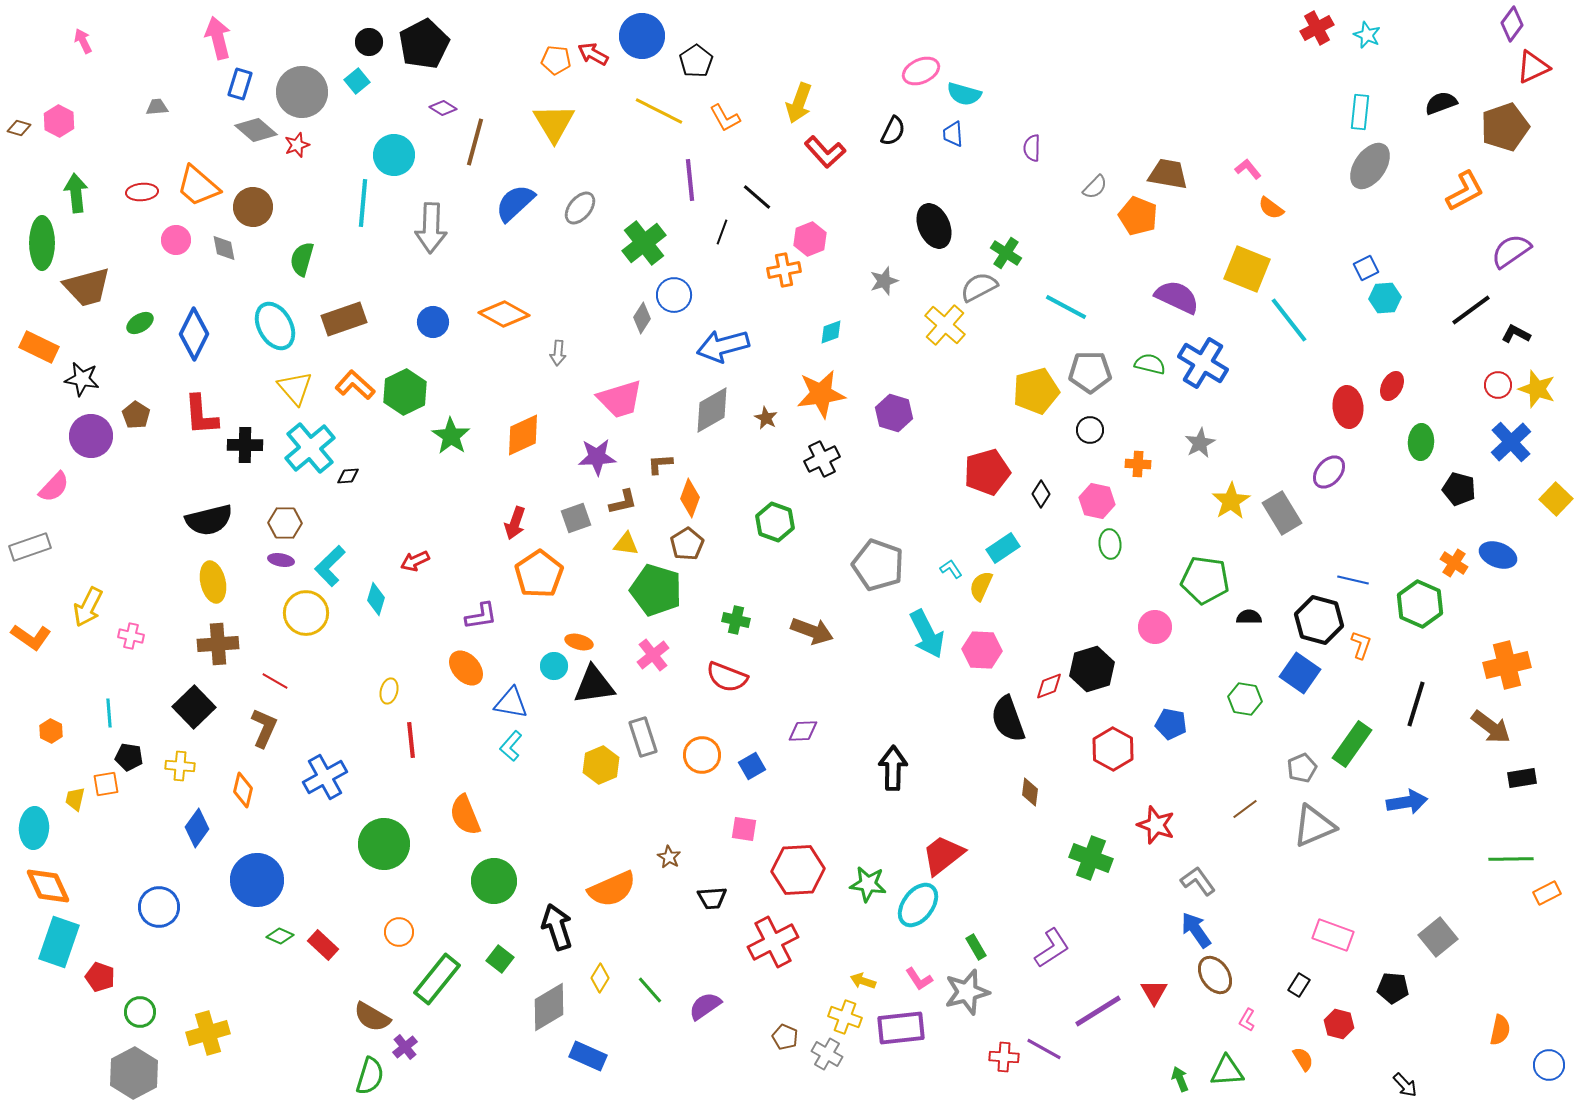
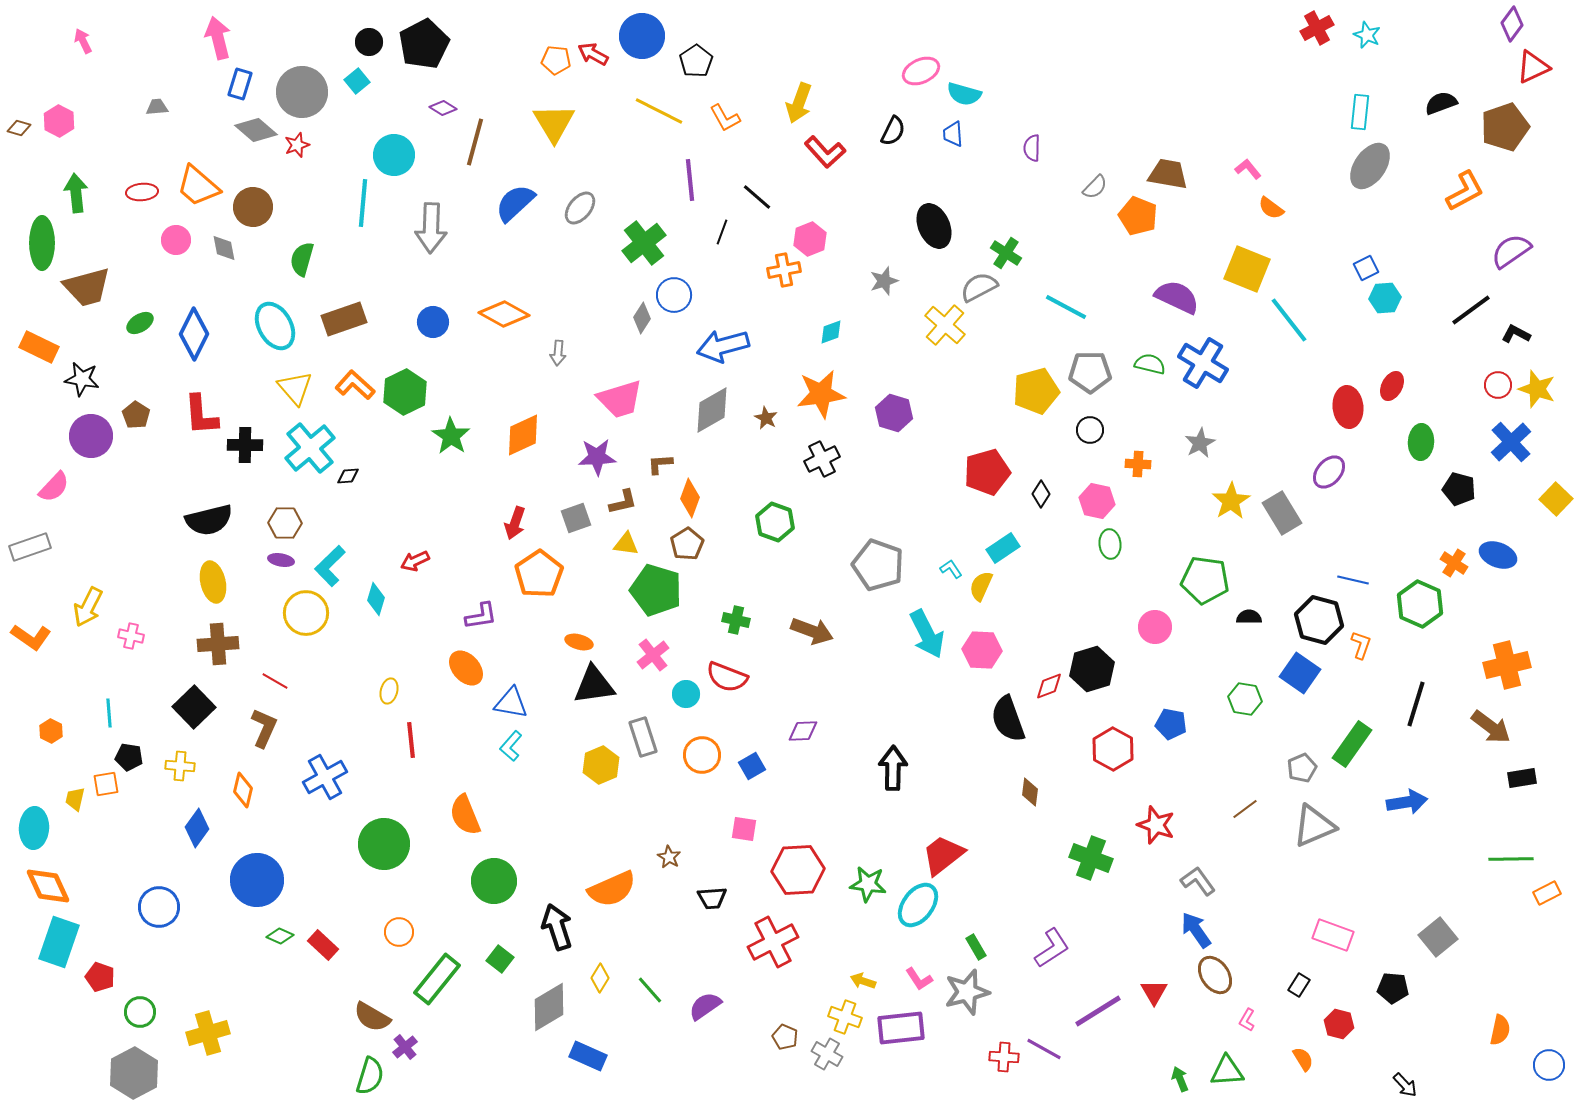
cyan circle at (554, 666): moved 132 px right, 28 px down
